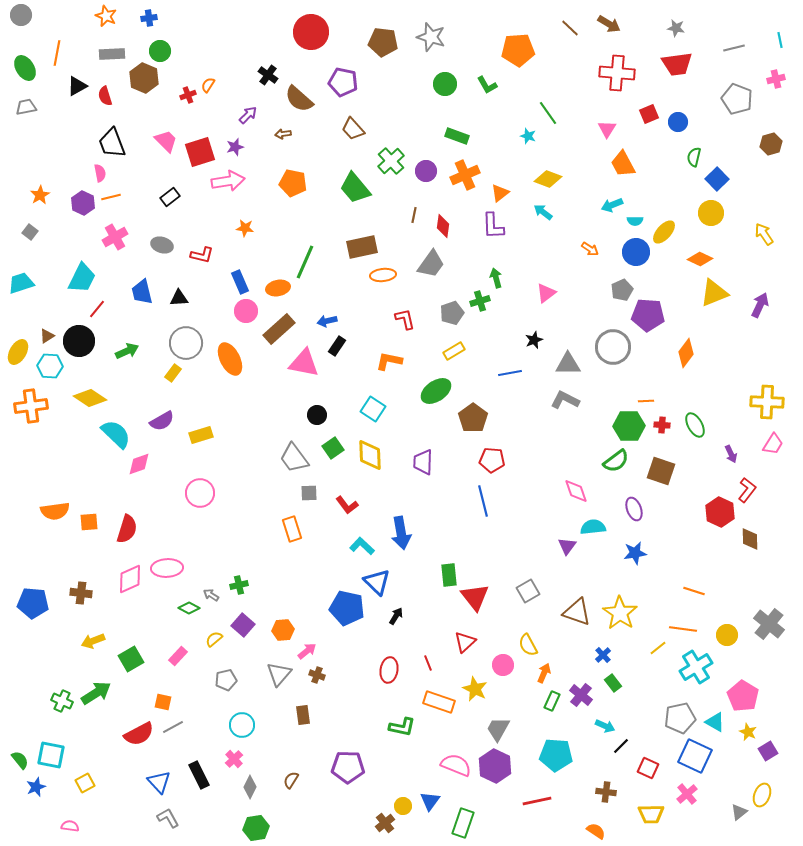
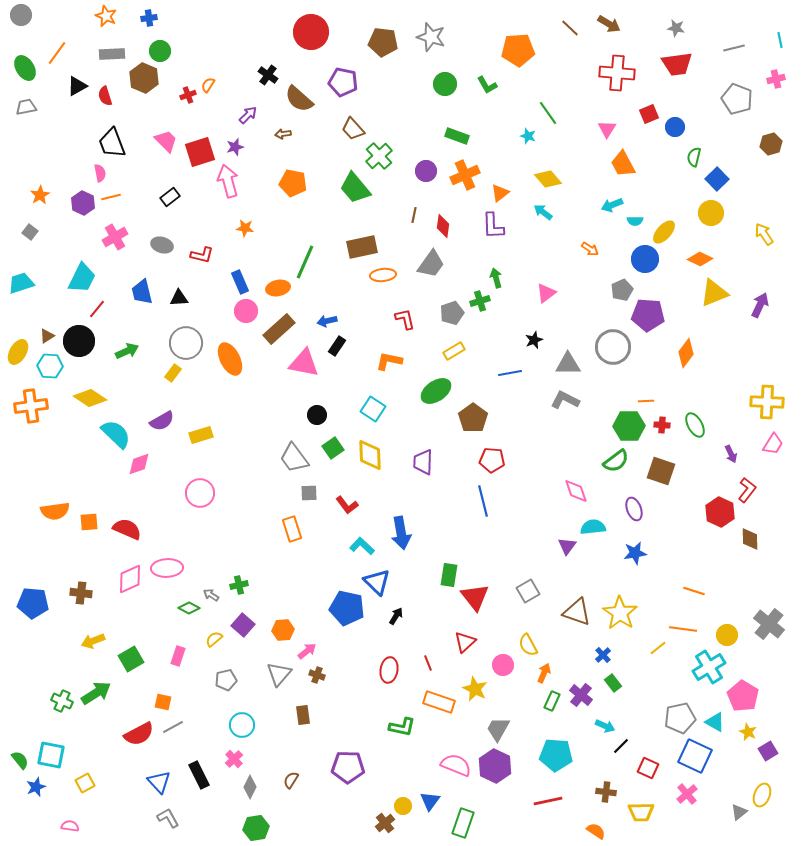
orange line at (57, 53): rotated 25 degrees clockwise
blue circle at (678, 122): moved 3 px left, 5 px down
green cross at (391, 161): moved 12 px left, 5 px up
yellow diamond at (548, 179): rotated 28 degrees clockwise
pink arrow at (228, 181): rotated 96 degrees counterclockwise
blue circle at (636, 252): moved 9 px right, 7 px down
red semicircle at (127, 529): rotated 84 degrees counterclockwise
green rectangle at (449, 575): rotated 15 degrees clockwise
pink rectangle at (178, 656): rotated 24 degrees counterclockwise
cyan cross at (696, 667): moved 13 px right
red line at (537, 801): moved 11 px right
yellow trapezoid at (651, 814): moved 10 px left, 2 px up
